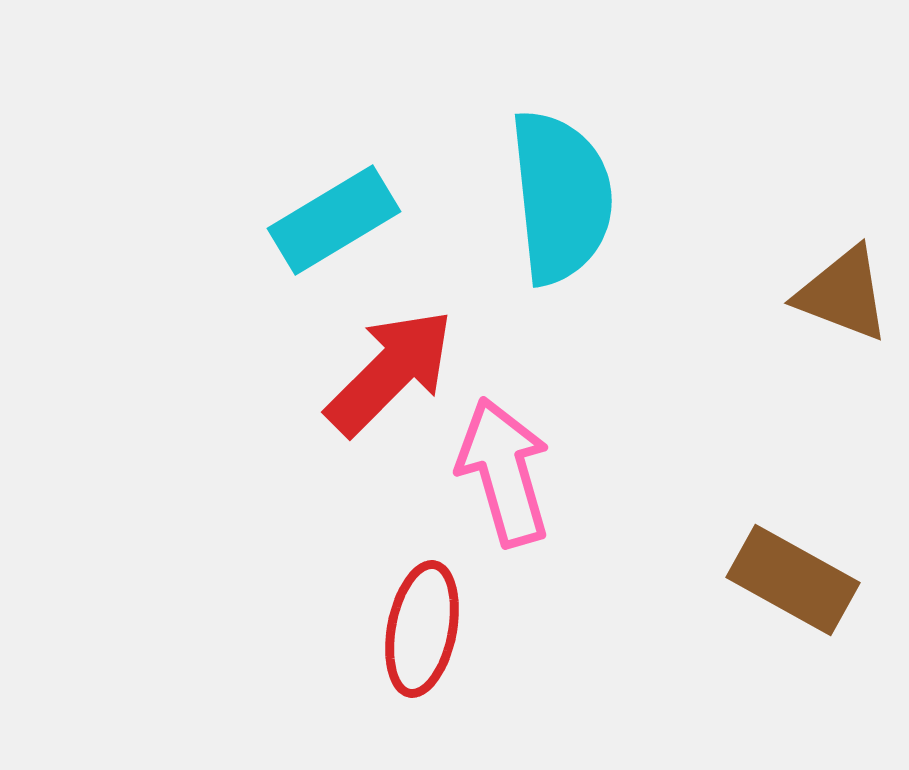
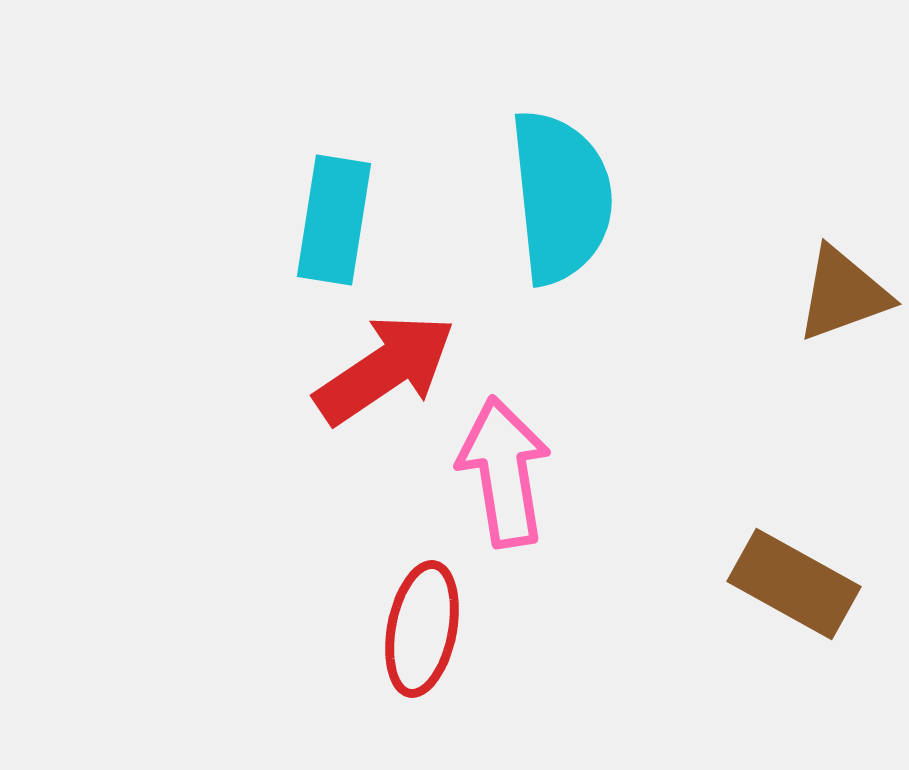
cyan rectangle: rotated 50 degrees counterclockwise
brown triangle: rotated 41 degrees counterclockwise
red arrow: moved 5 px left, 3 px up; rotated 11 degrees clockwise
pink arrow: rotated 7 degrees clockwise
brown rectangle: moved 1 px right, 4 px down
